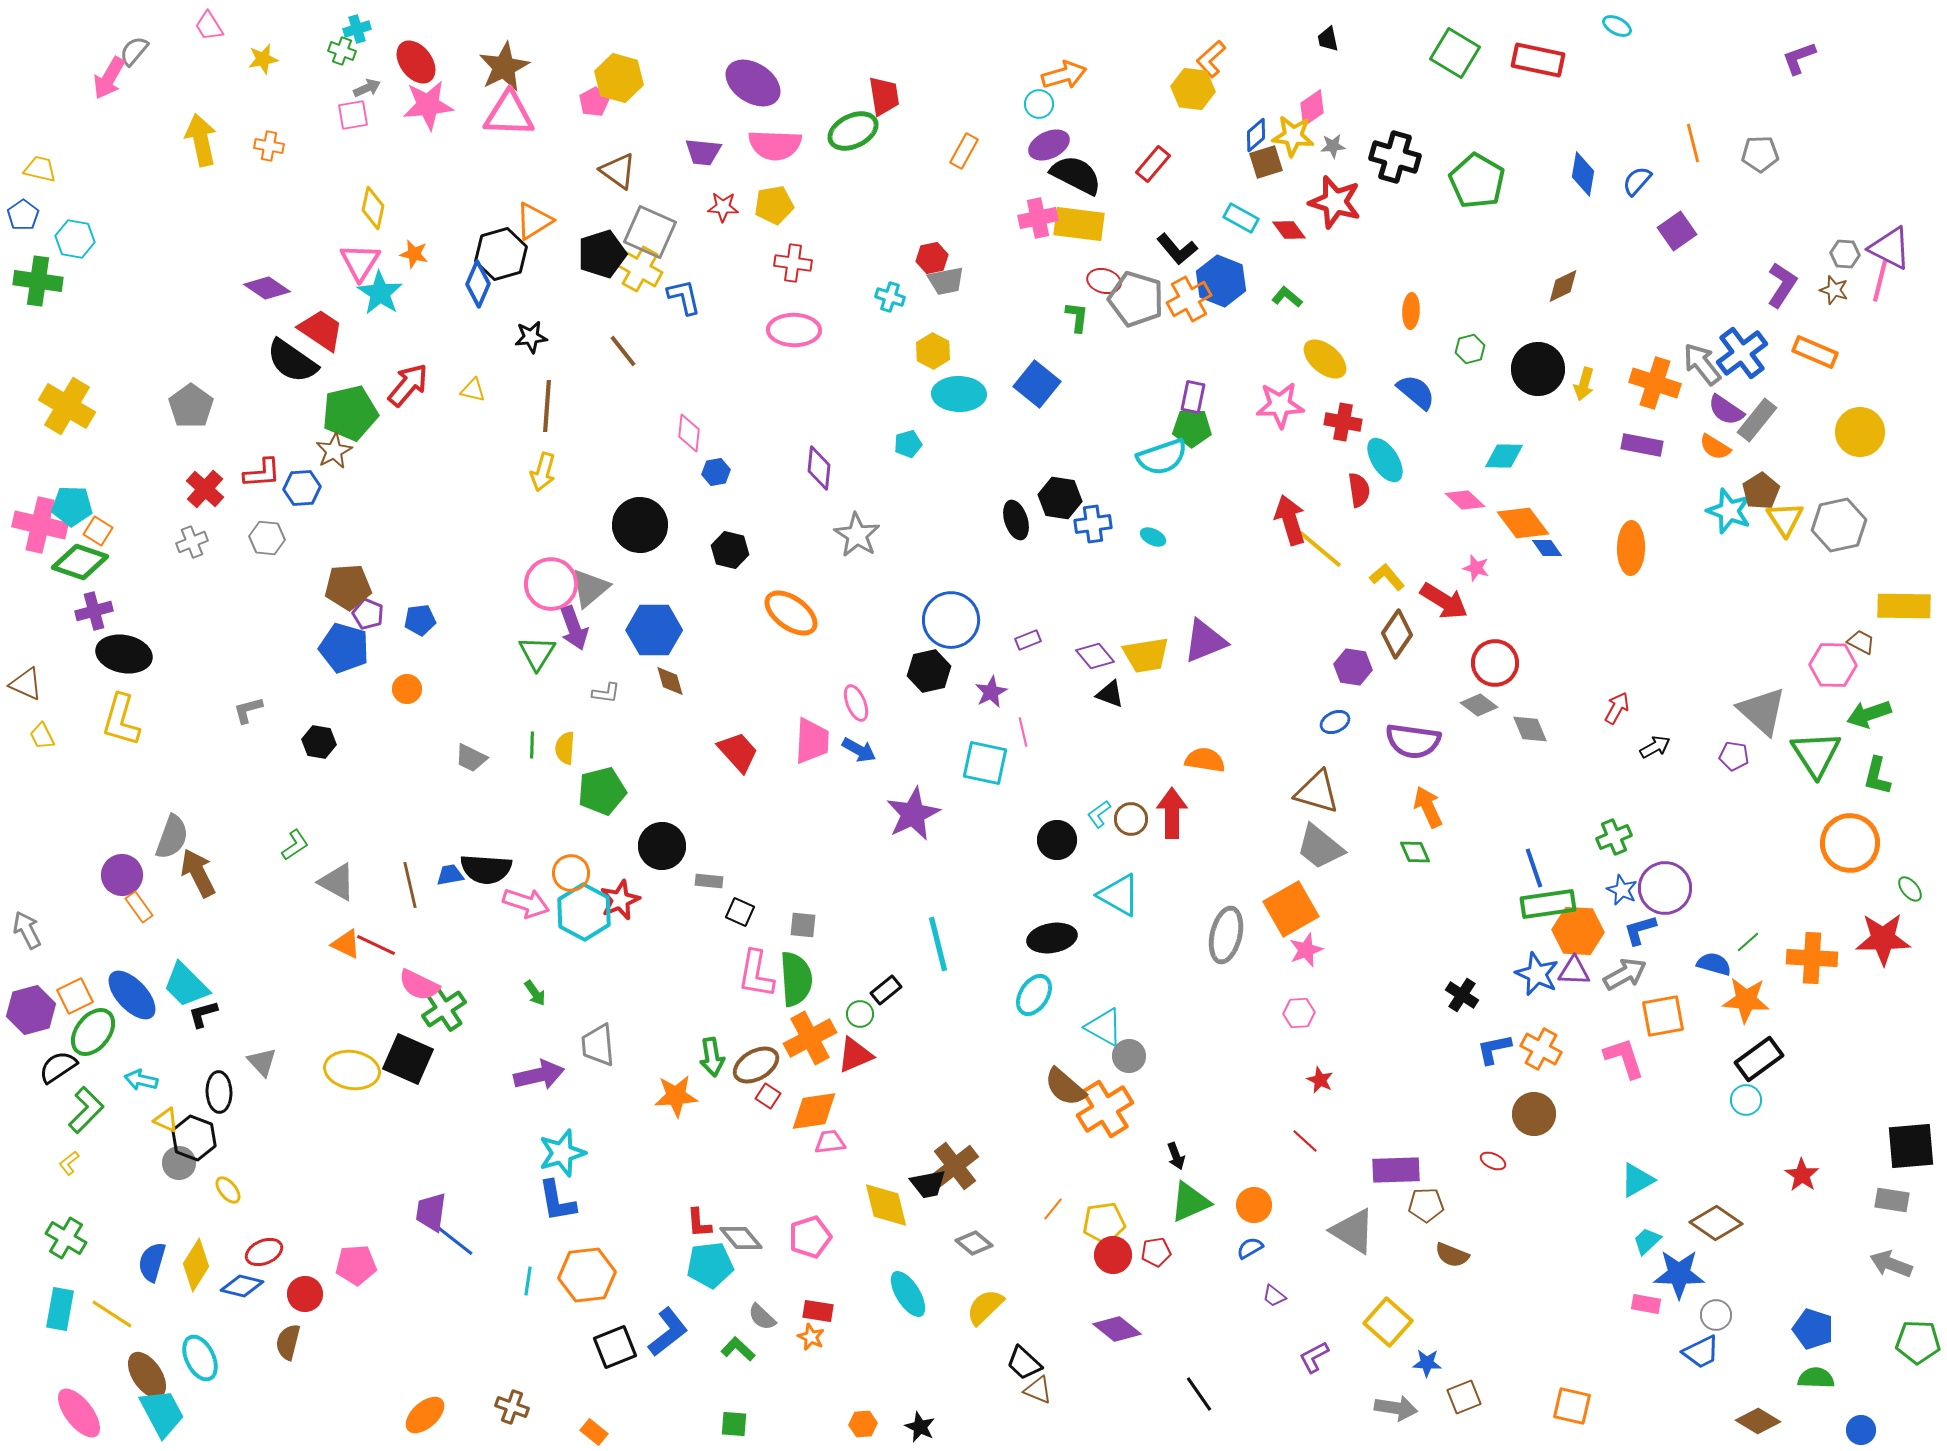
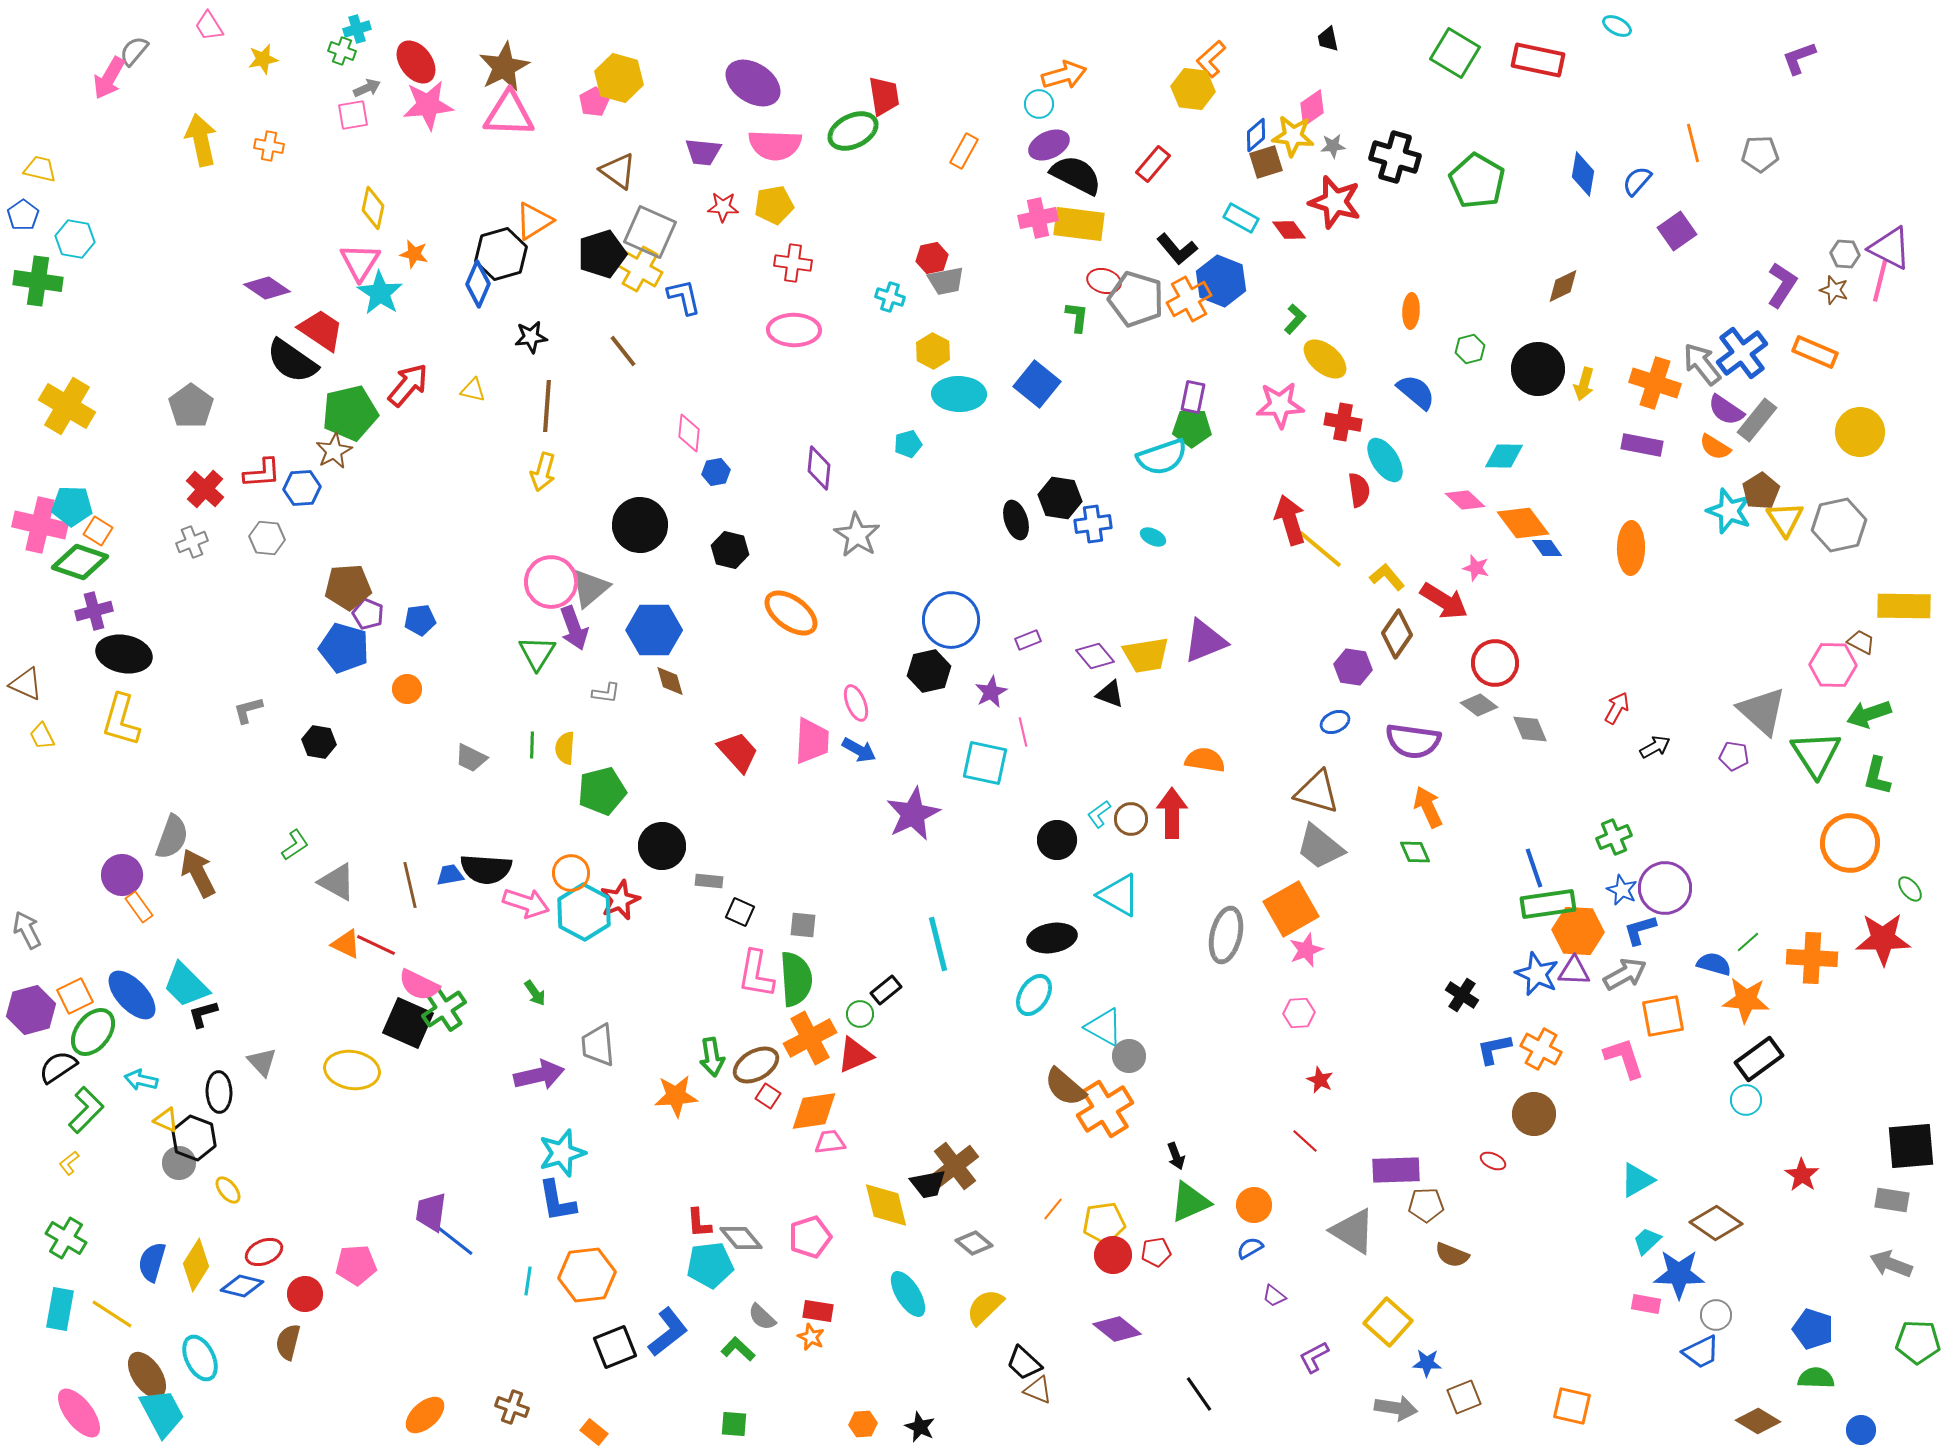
green L-shape at (1287, 297): moved 8 px right, 22 px down; rotated 92 degrees clockwise
pink circle at (551, 584): moved 2 px up
black square at (408, 1059): moved 36 px up
